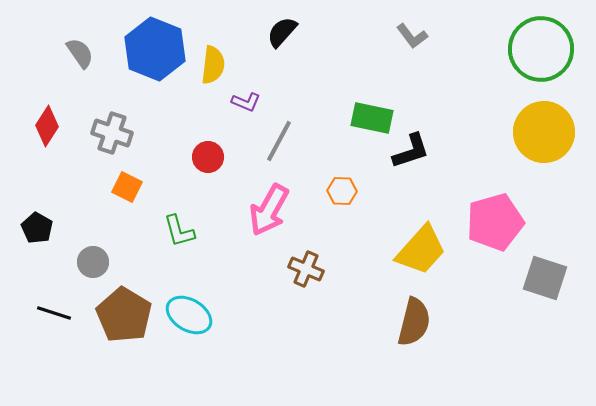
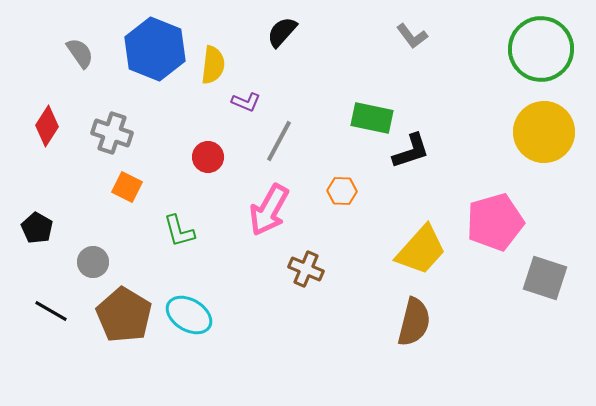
black line: moved 3 px left, 2 px up; rotated 12 degrees clockwise
